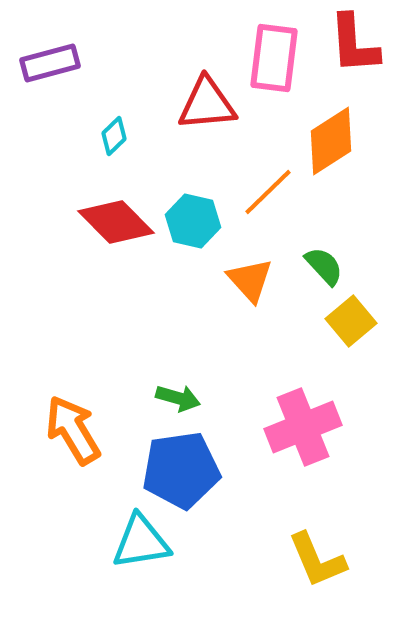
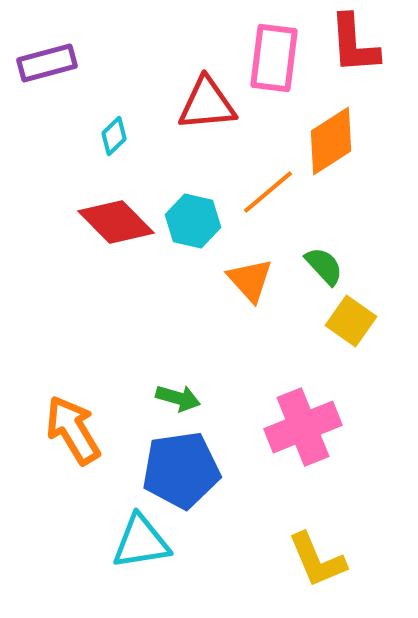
purple rectangle: moved 3 px left
orange line: rotated 4 degrees clockwise
yellow square: rotated 15 degrees counterclockwise
